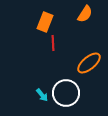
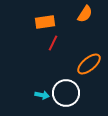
orange rectangle: rotated 60 degrees clockwise
red line: rotated 28 degrees clockwise
orange ellipse: moved 1 px down
cyan arrow: rotated 40 degrees counterclockwise
